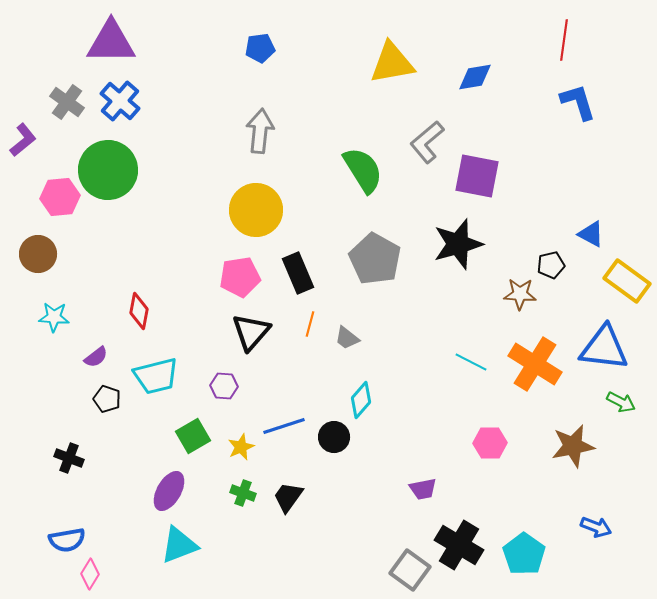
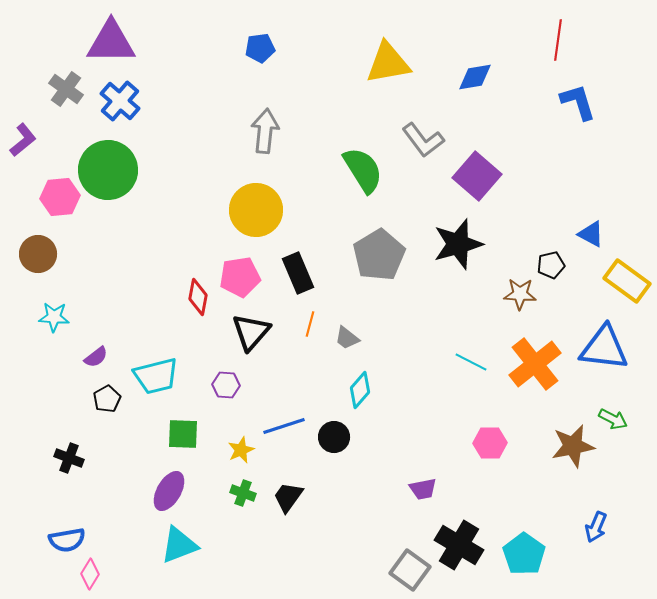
red line at (564, 40): moved 6 px left
yellow triangle at (392, 63): moved 4 px left
gray cross at (67, 102): moved 1 px left, 13 px up
gray arrow at (260, 131): moved 5 px right
gray L-shape at (427, 142): moved 4 px left, 2 px up; rotated 87 degrees counterclockwise
purple square at (477, 176): rotated 30 degrees clockwise
gray pentagon at (375, 259): moved 4 px right, 4 px up; rotated 12 degrees clockwise
red diamond at (139, 311): moved 59 px right, 14 px up
orange cross at (535, 364): rotated 20 degrees clockwise
purple hexagon at (224, 386): moved 2 px right, 1 px up
black pentagon at (107, 399): rotated 24 degrees clockwise
cyan diamond at (361, 400): moved 1 px left, 10 px up
green arrow at (621, 402): moved 8 px left, 17 px down
green square at (193, 436): moved 10 px left, 2 px up; rotated 32 degrees clockwise
yellow star at (241, 447): moved 3 px down
blue arrow at (596, 527): rotated 92 degrees clockwise
